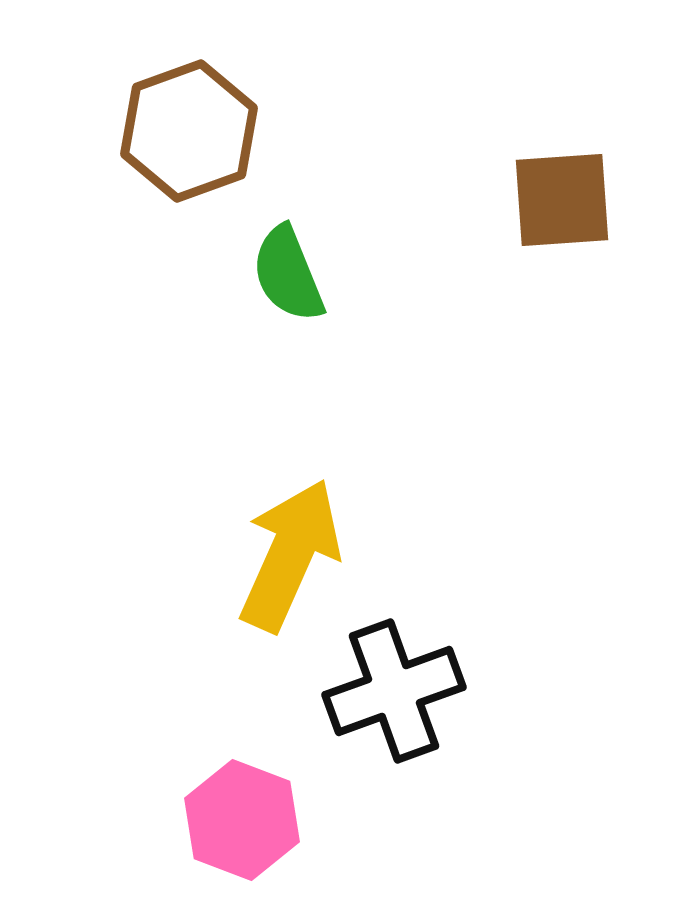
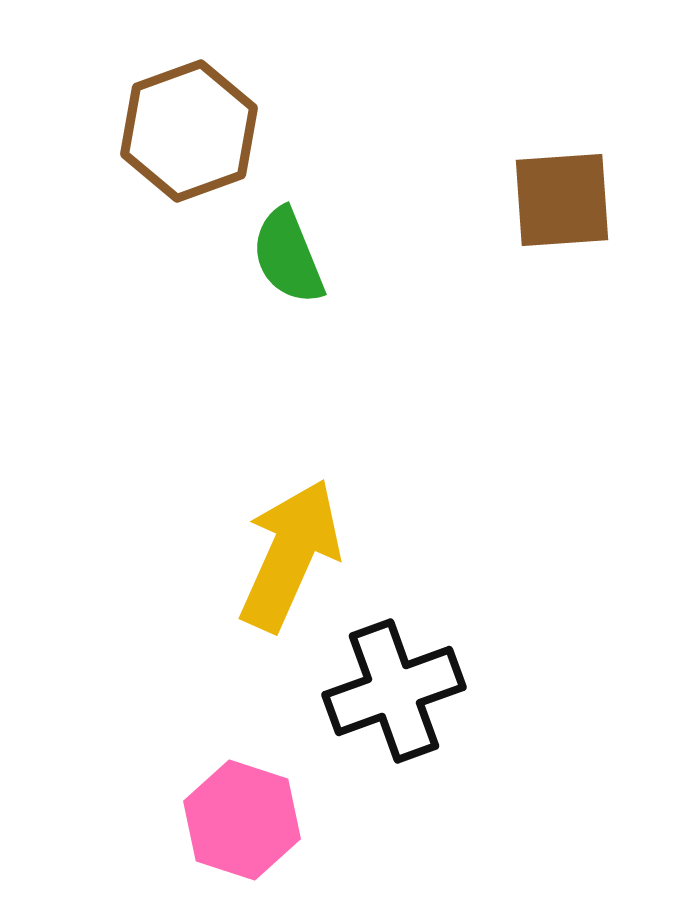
green semicircle: moved 18 px up
pink hexagon: rotated 3 degrees counterclockwise
